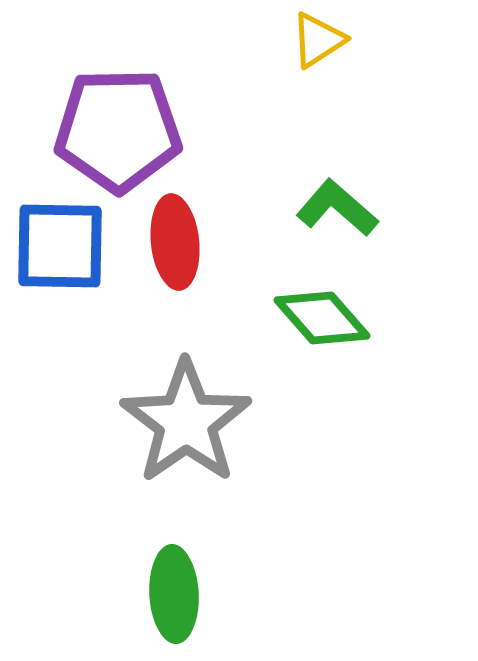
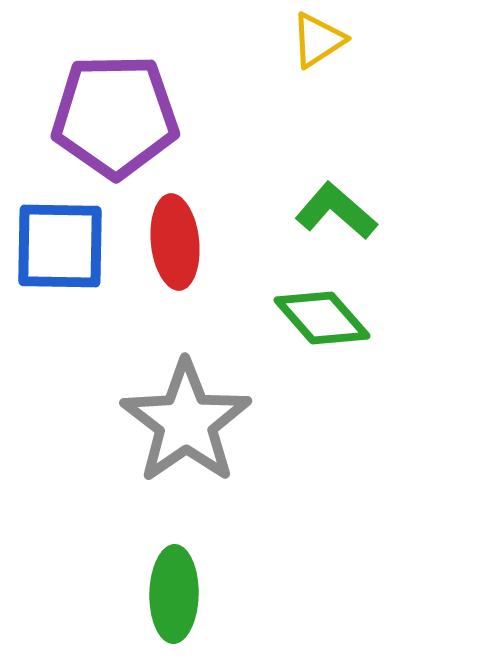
purple pentagon: moved 3 px left, 14 px up
green L-shape: moved 1 px left, 3 px down
green ellipse: rotated 4 degrees clockwise
